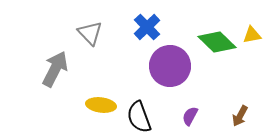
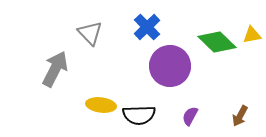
black semicircle: moved 2 px up; rotated 72 degrees counterclockwise
